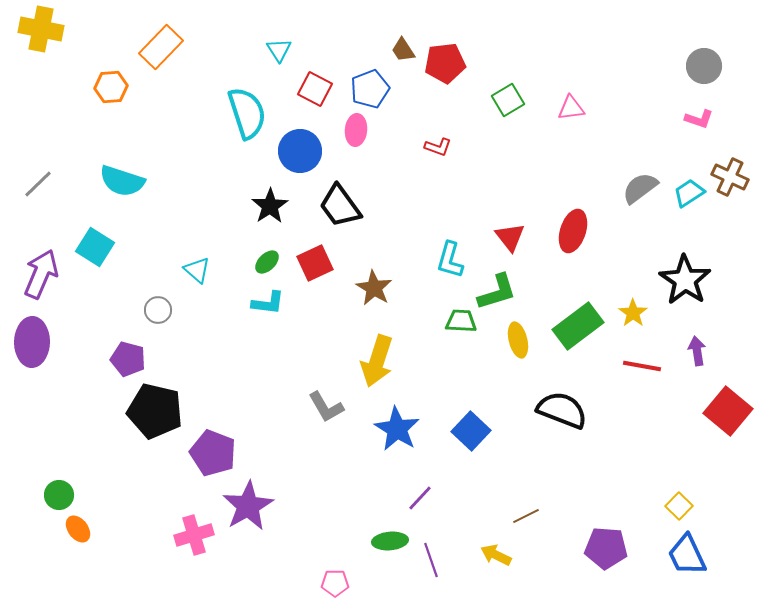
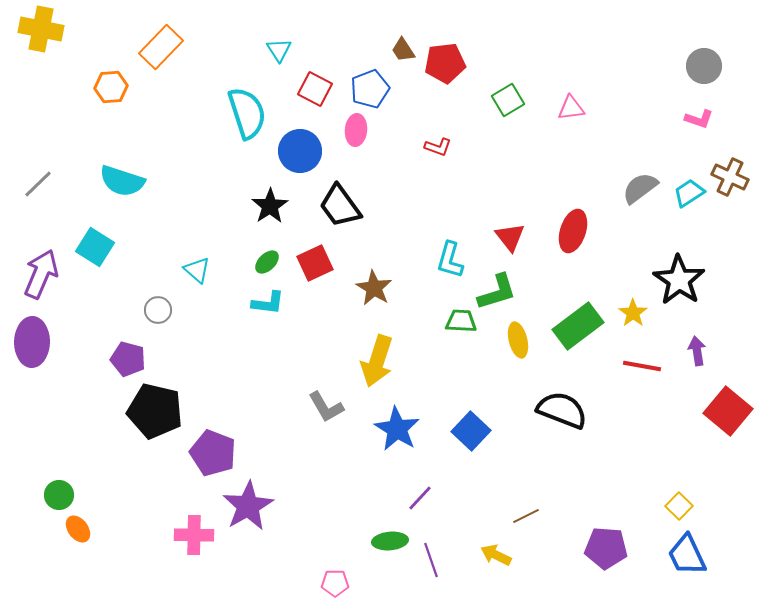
black star at (685, 280): moved 6 px left
pink cross at (194, 535): rotated 18 degrees clockwise
